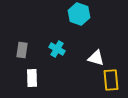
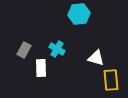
cyan hexagon: rotated 25 degrees counterclockwise
gray rectangle: moved 2 px right; rotated 21 degrees clockwise
white rectangle: moved 9 px right, 10 px up
